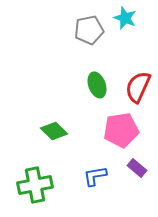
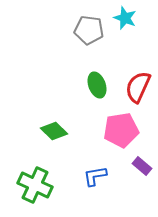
gray pentagon: rotated 20 degrees clockwise
purple rectangle: moved 5 px right, 2 px up
green cross: rotated 36 degrees clockwise
